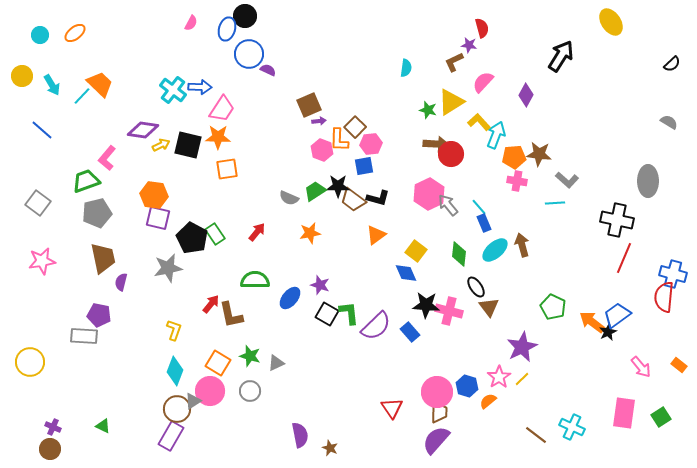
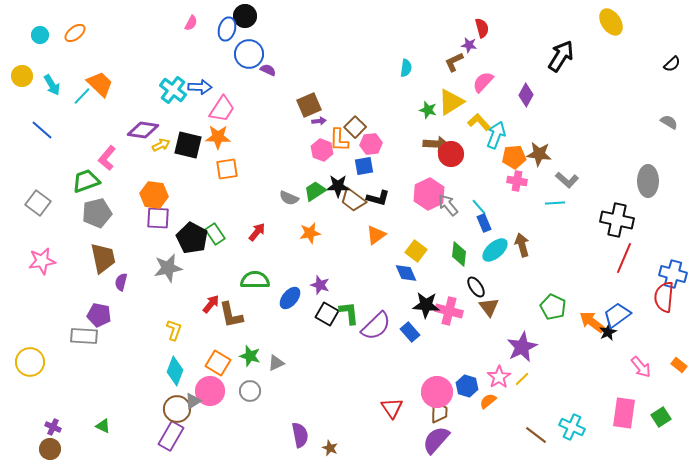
purple square at (158, 218): rotated 10 degrees counterclockwise
